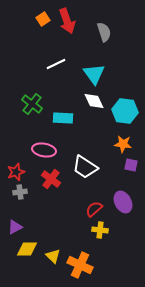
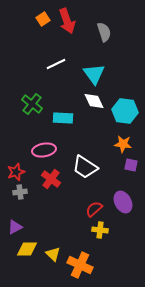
pink ellipse: rotated 20 degrees counterclockwise
yellow triangle: moved 2 px up
